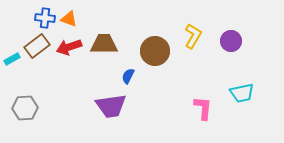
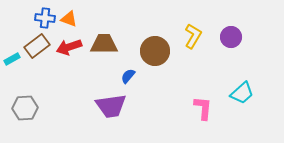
purple circle: moved 4 px up
blue semicircle: rotated 14 degrees clockwise
cyan trapezoid: rotated 30 degrees counterclockwise
